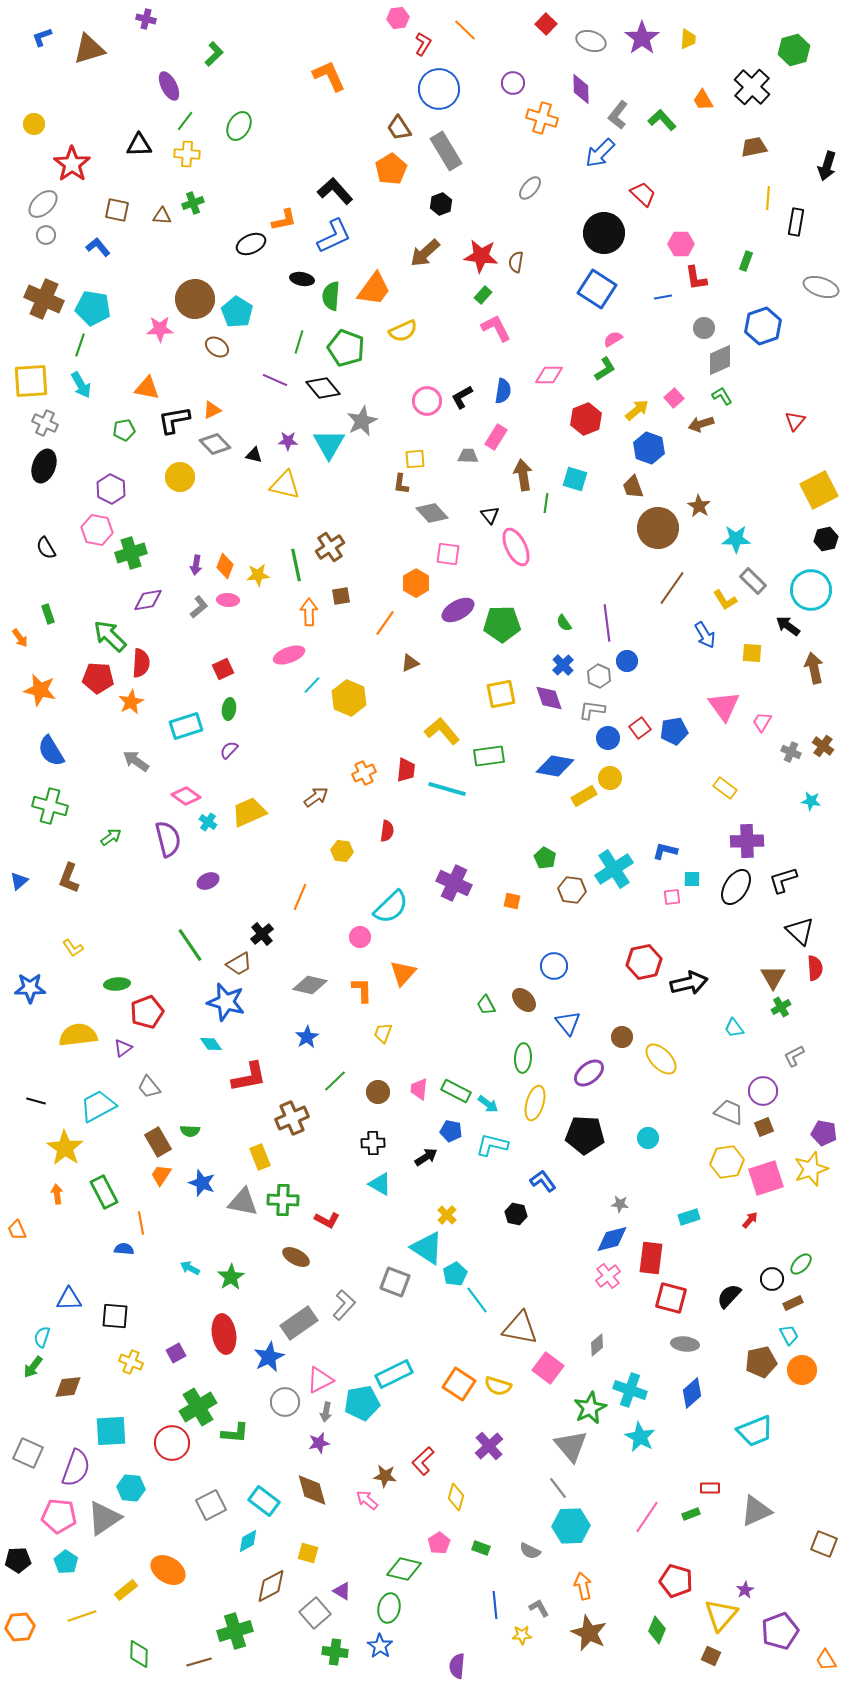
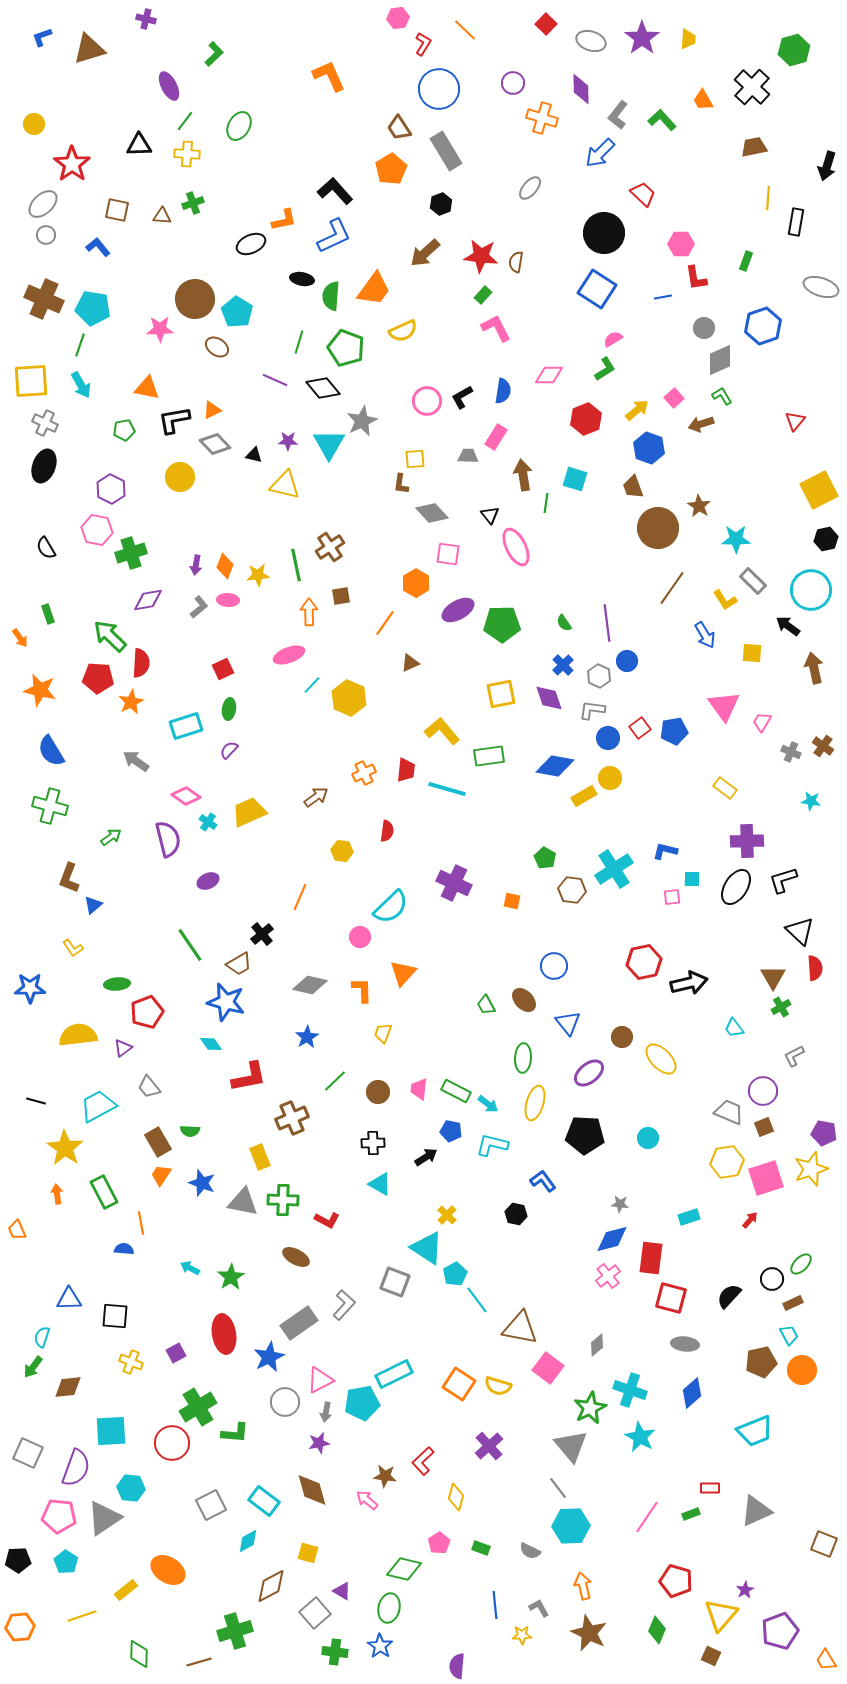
blue triangle at (19, 881): moved 74 px right, 24 px down
